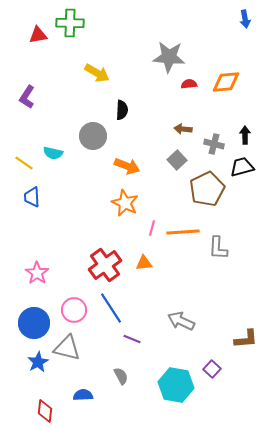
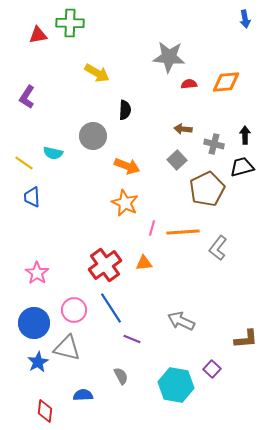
black semicircle: moved 3 px right
gray L-shape: rotated 35 degrees clockwise
